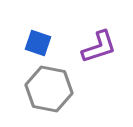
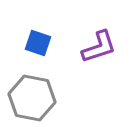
gray hexagon: moved 17 px left, 9 px down
